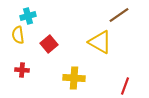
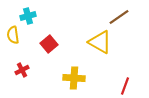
brown line: moved 2 px down
yellow semicircle: moved 5 px left
red cross: rotated 32 degrees counterclockwise
